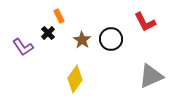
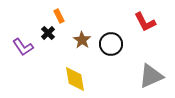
black circle: moved 5 px down
yellow diamond: rotated 44 degrees counterclockwise
